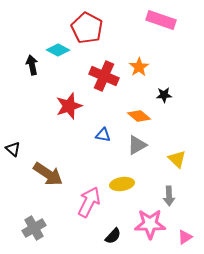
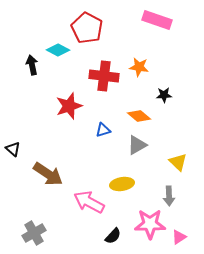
pink rectangle: moved 4 px left
orange star: rotated 30 degrees counterclockwise
red cross: rotated 16 degrees counterclockwise
blue triangle: moved 5 px up; rotated 28 degrees counterclockwise
yellow triangle: moved 1 px right, 3 px down
pink arrow: rotated 88 degrees counterclockwise
gray cross: moved 5 px down
pink triangle: moved 6 px left
